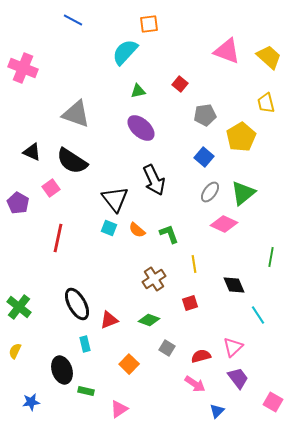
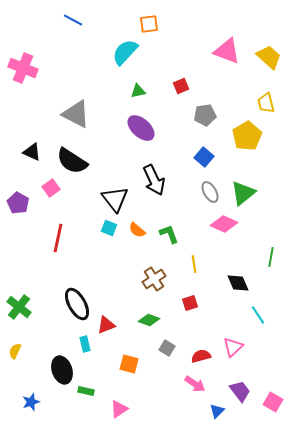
red square at (180, 84): moved 1 px right, 2 px down; rotated 28 degrees clockwise
gray triangle at (76, 114): rotated 8 degrees clockwise
yellow pentagon at (241, 137): moved 6 px right, 1 px up
gray ellipse at (210, 192): rotated 65 degrees counterclockwise
black diamond at (234, 285): moved 4 px right, 2 px up
red triangle at (109, 320): moved 3 px left, 5 px down
orange square at (129, 364): rotated 30 degrees counterclockwise
purple trapezoid at (238, 378): moved 2 px right, 13 px down
blue star at (31, 402): rotated 12 degrees counterclockwise
